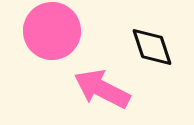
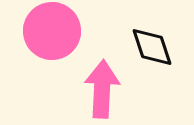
pink arrow: rotated 66 degrees clockwise
